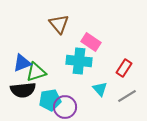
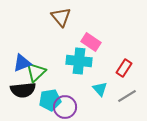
brown triangle: moved 2 px right, 7 px up
green triangle: rotated 25 degrees counterclockwise
